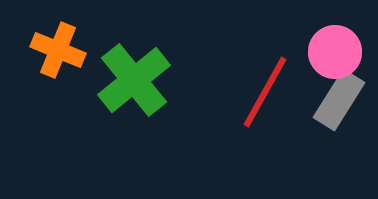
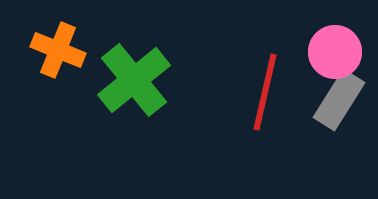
red line: rotated 16 degrees counterclockwise
